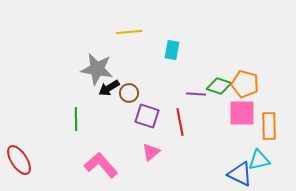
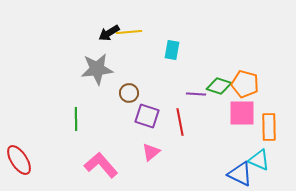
gray star: rotated 16 degrees counterclockwise
black arrow: moved 55 px up
orange rectangle: moved 1 px down
cyan triangle: rotated 35 degrees clockwise
